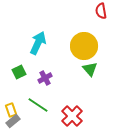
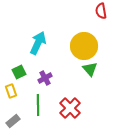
green line: rotated 55 degrees clockwise
yellow rectangle: moved 19 px up
red cross: moved 2 px left, 8 px up
